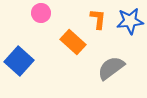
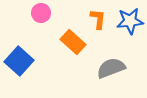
gray semicircle: rotated 16 degrees clockwise
